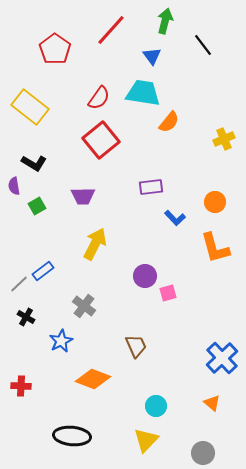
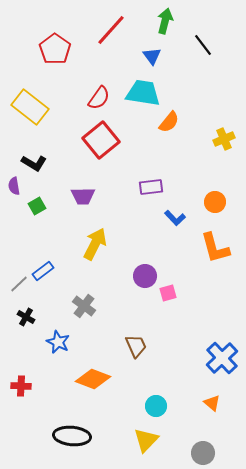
blue star: moved 3 px left, 1 px down; rotated 20 degrees counterclockwise
